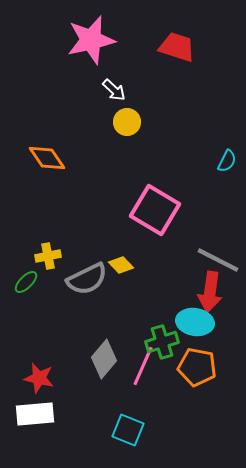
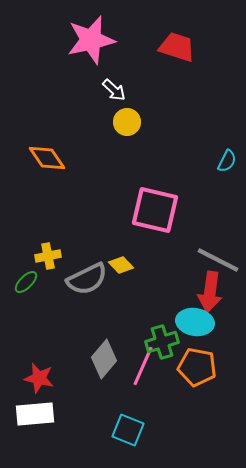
pink square: rotated 18 degrees counterclockwise
